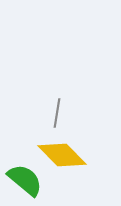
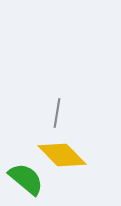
green semicircle: moved 1 px right, 1 px up
